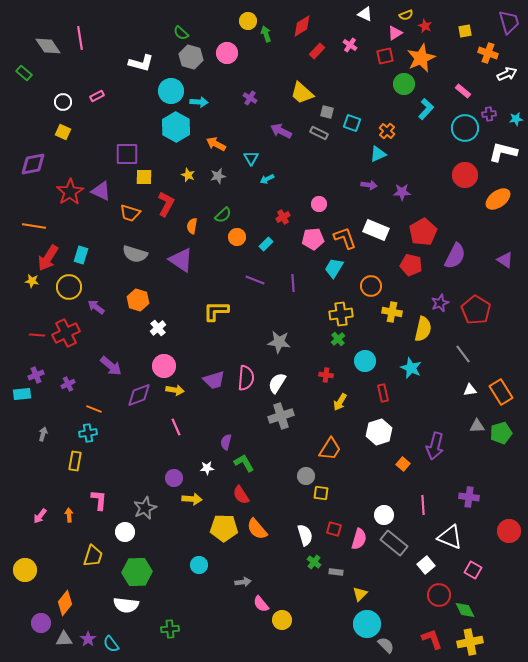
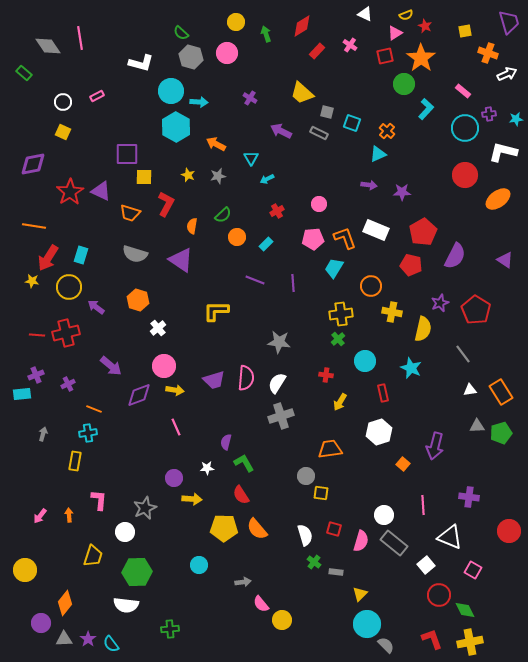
yellow circle at (248, 21): moved 12 px left, 1 px down
orange star at (421, 58): rotated 12 degrees counterclockwise
red cross at (283, 217): moved 6 px left, 6 px up
red cross at (66, 333): rotated 12 degrees clockwise
orange trapezoid at (330, 449): rotated 130 degrees counterclockwise
pink semicircle at (359, 539): moved 2 px right, 2 px down
